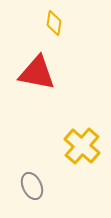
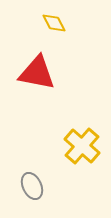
yellow diamond: rotated 35 degrees counterclockwise
